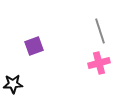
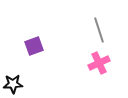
gray line: moved 1 px left, 1 px up
pink cross: rotated 10 degrees counterclockwise
